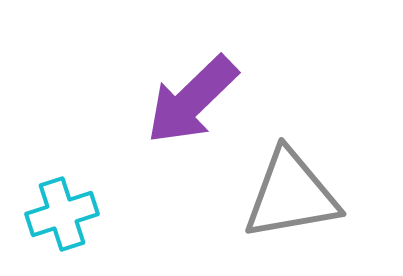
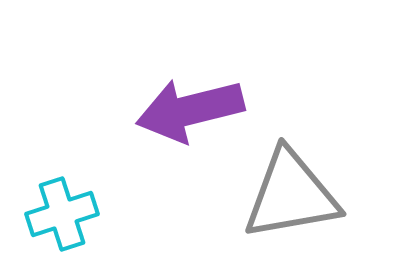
purple arrow: moved 2 px left, 10 px down; rotated 30 degrees clockwise
